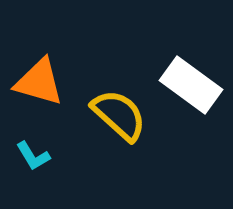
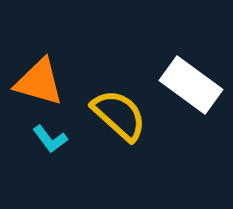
cyan L-shape: moved 17 px right, 17 px up; rotated 6 degrees counterclockwise
